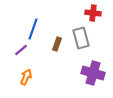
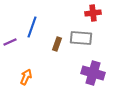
red cross: rotated 14 degrees counterclockwise
blue line: moved 1 px left, 2 px up
gray rectangle: rotated 70 degrees counterclockwise
purple line: moved 11 px left, 8 px up; rotated 16 degrees clockwise
